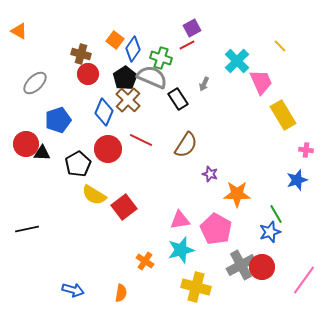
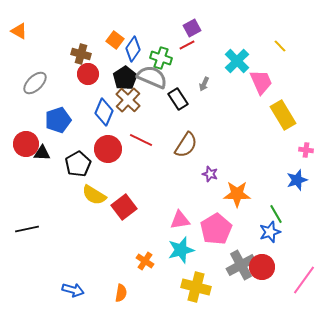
pink pentagon at (216, 229): rotated 12 degrees clockwise
